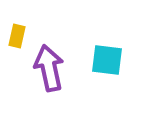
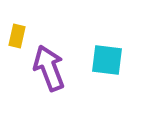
purple arrow: rotated 9 degrees counterclockwise
